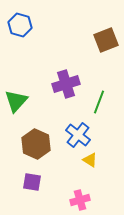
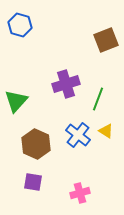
green line: moved 1 px left, 3 px up
yellow triangle: moved 16 px right, 29 px up
purple square: moved 1 px right
pink cross: moved 7 px up
